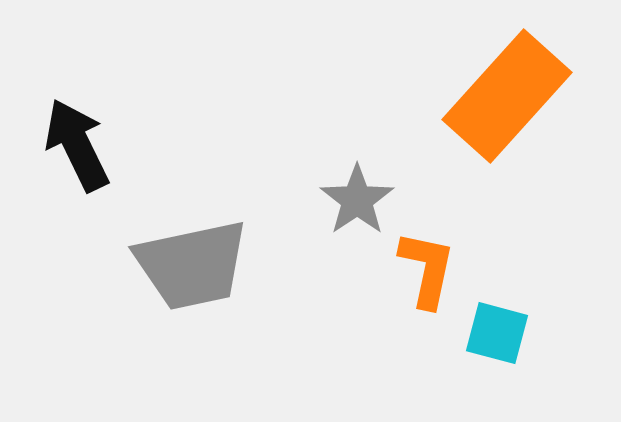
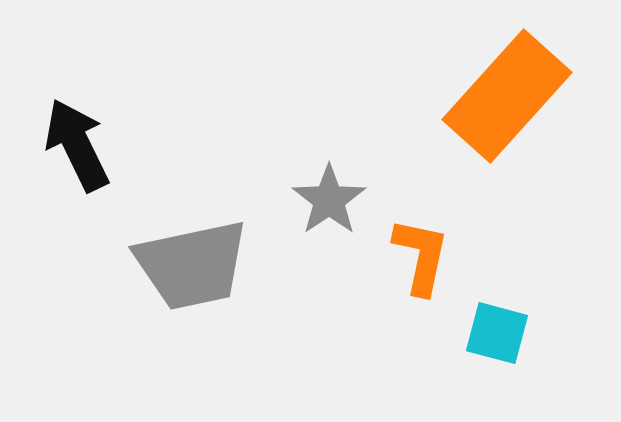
gray star: moved 28 px left
orange L-shape: moved 6 px left, 13 px up
